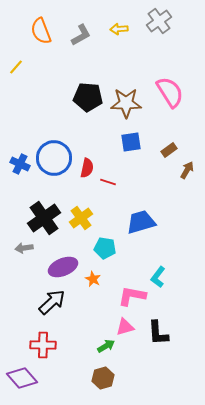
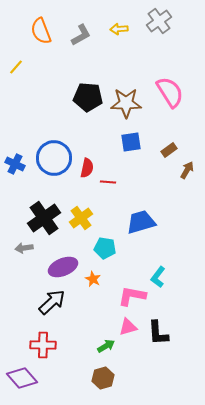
blue cross: moved 5 px left
red line: rotated 14 degrees counterclockwise
pink triangle: moved 3 px right
